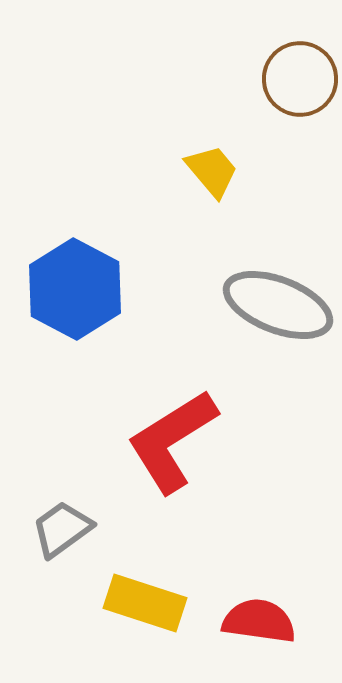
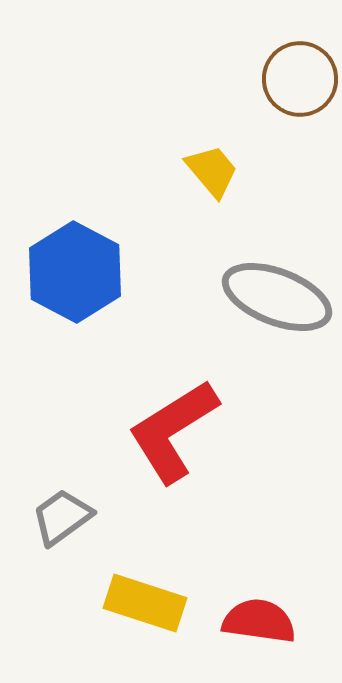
blue hexagon: moved 17 px up
gray ellipse: moved 1 px left, 8 px up
red L-shape: moved 1 px right, 10 px up
gray trapezoid: moved 12 px up
